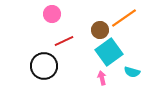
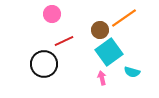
black circle: moved 2 px up
